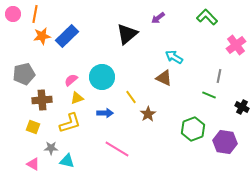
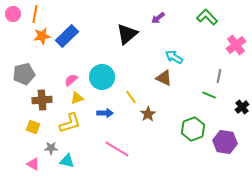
black cross: rotated 24 degrees clockwise
